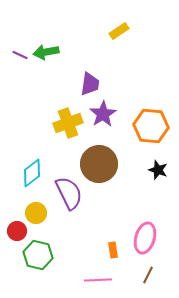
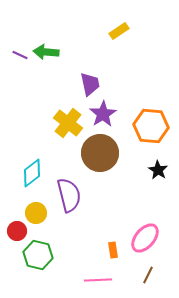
green arrow: rotated 15 degrees clockwise
purple trapezoid: rotated 20 degrees counterclockwise
yellow cross: rotated 32 degrees counterclockwise
brown circle: moved 1 px right, 11 px up
black star: rotated 12 degrees clockwise
purple semicircle: moved 2 px down; rotated 12 degrees clockwise
pink ellipse: rotated 24 degrees clockwise
